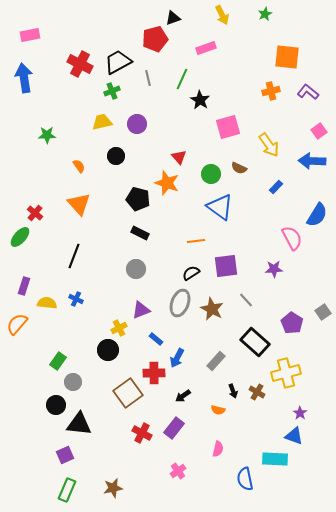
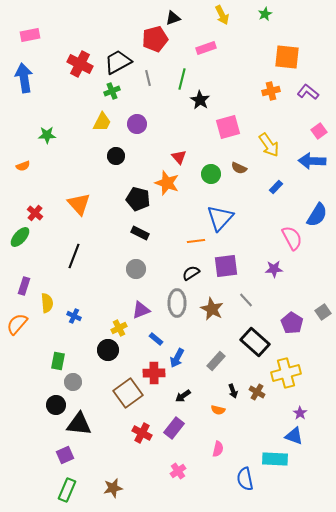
green line at (182, 79): rotated 10 degrees counterclockwise
yellow trapezoid at (102, 122): rotated 130 degrees clockwise
orange semicircle at (79, 166): moved 56 px left; rotated 104 degrees clockwise
blue triangle at (220, 207): moved 11 px down; rotated 36 degrees clockwise
blue cross at (76, 299): moved 2 px left, 17 px down
yellow semicircle at (47, 303): rotated 78 degrees clockwise
gray ellipse at (180, 303): moved 3 px left; rotated 20 degrees counterclockwise
green rectangle at (58, 361): rotated 24 degrees counterclockwise
